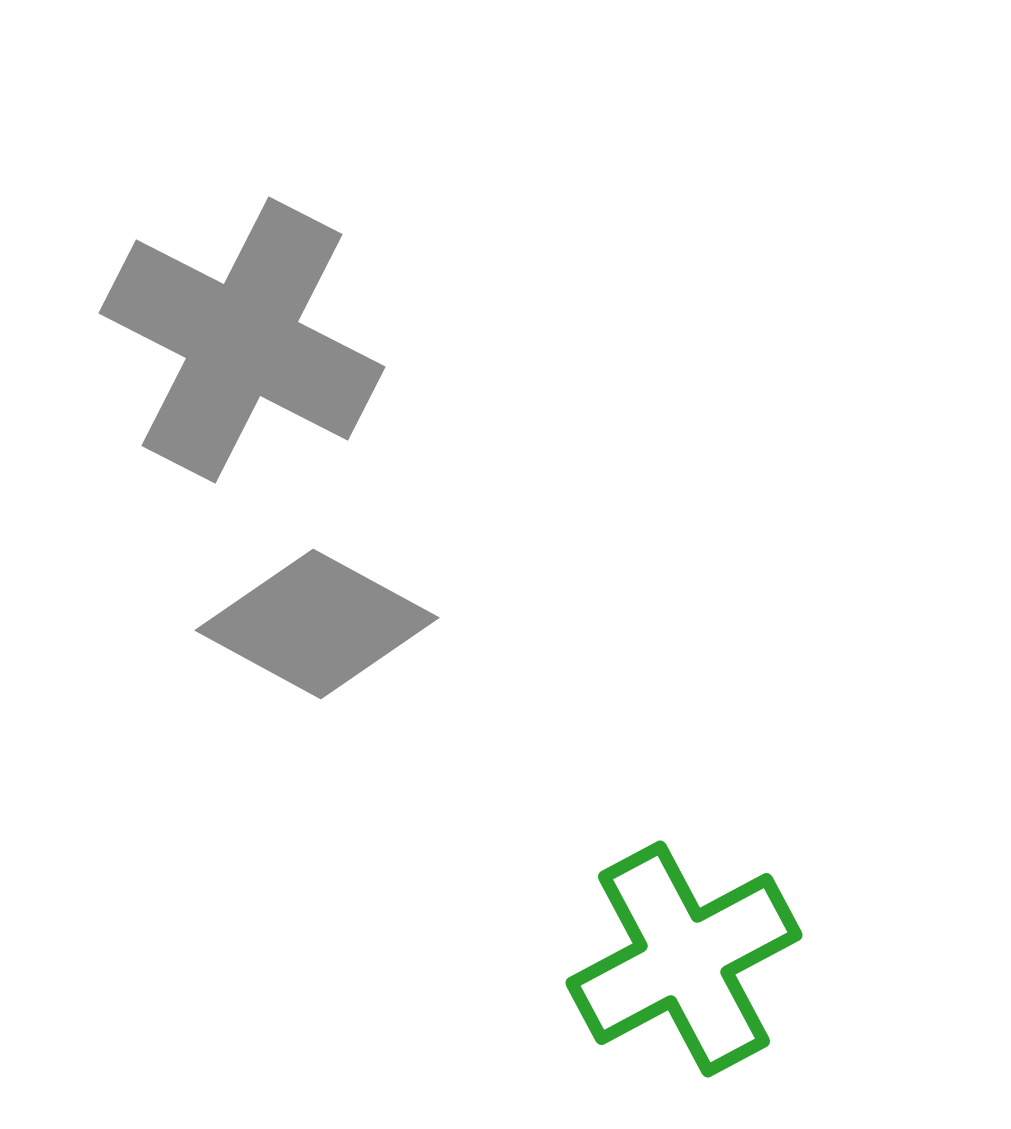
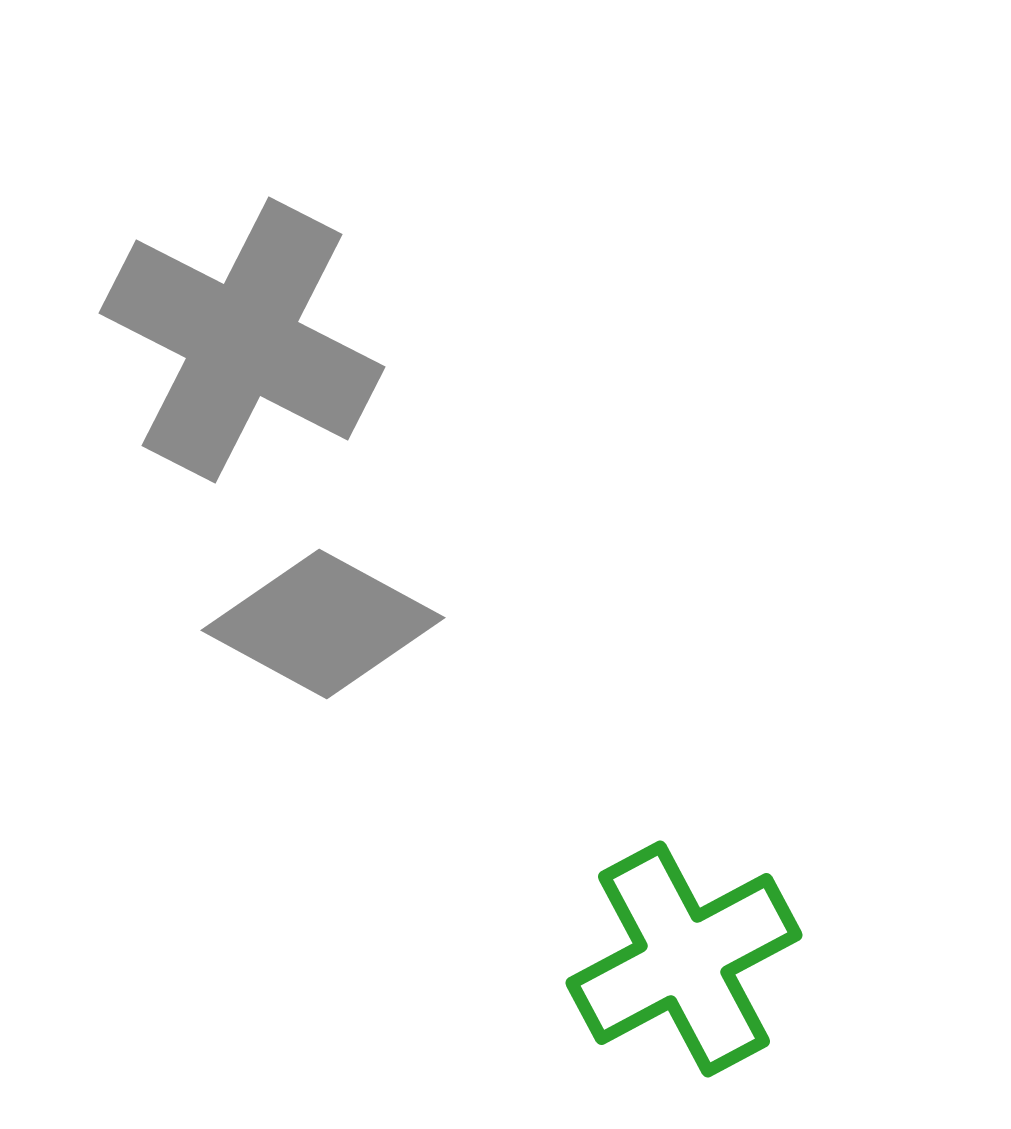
gray diamond: moved 6 px right
